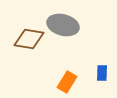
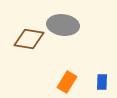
gray ellipse: rotated 8 degrees counterclockwise
blue rectangle: moved 9 px down
